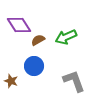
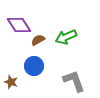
brown star: moved 1 px down
